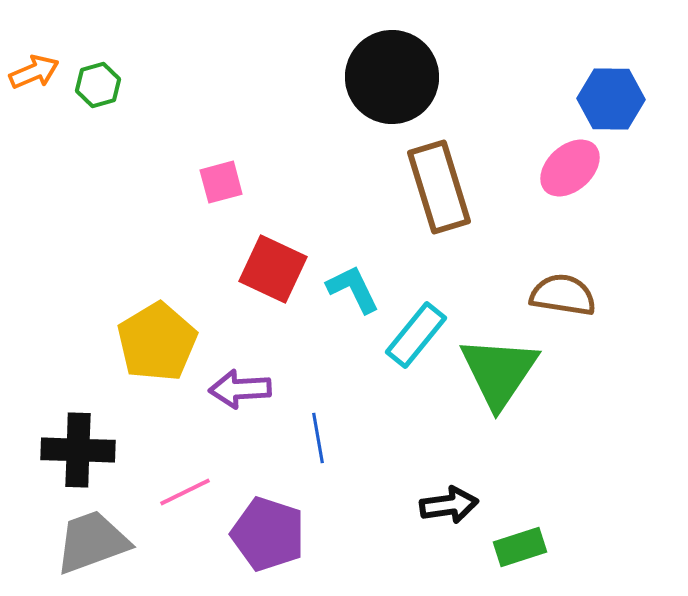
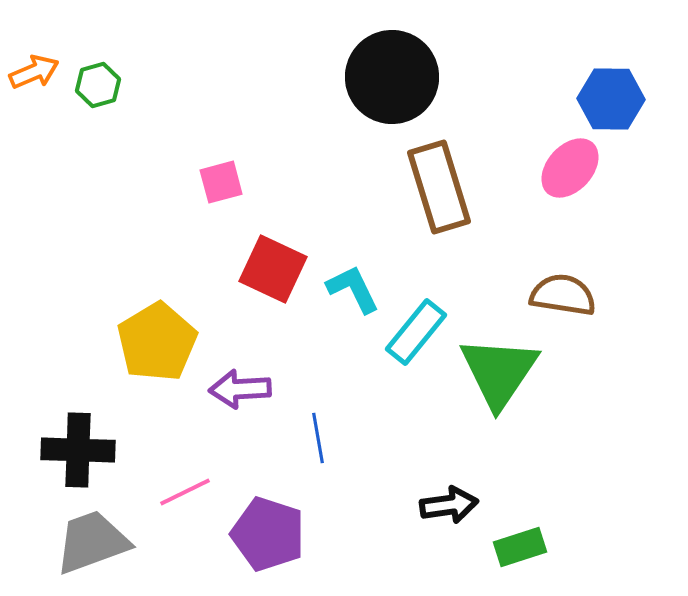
pink ellipse: rotated 6 degrees counterclockwise
cyan rectangle: moved 3 px up
